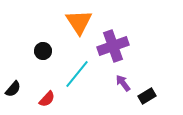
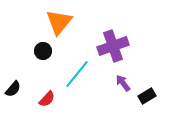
orange triangle: moved 20 px left; rotated 12 degrees clockwise
